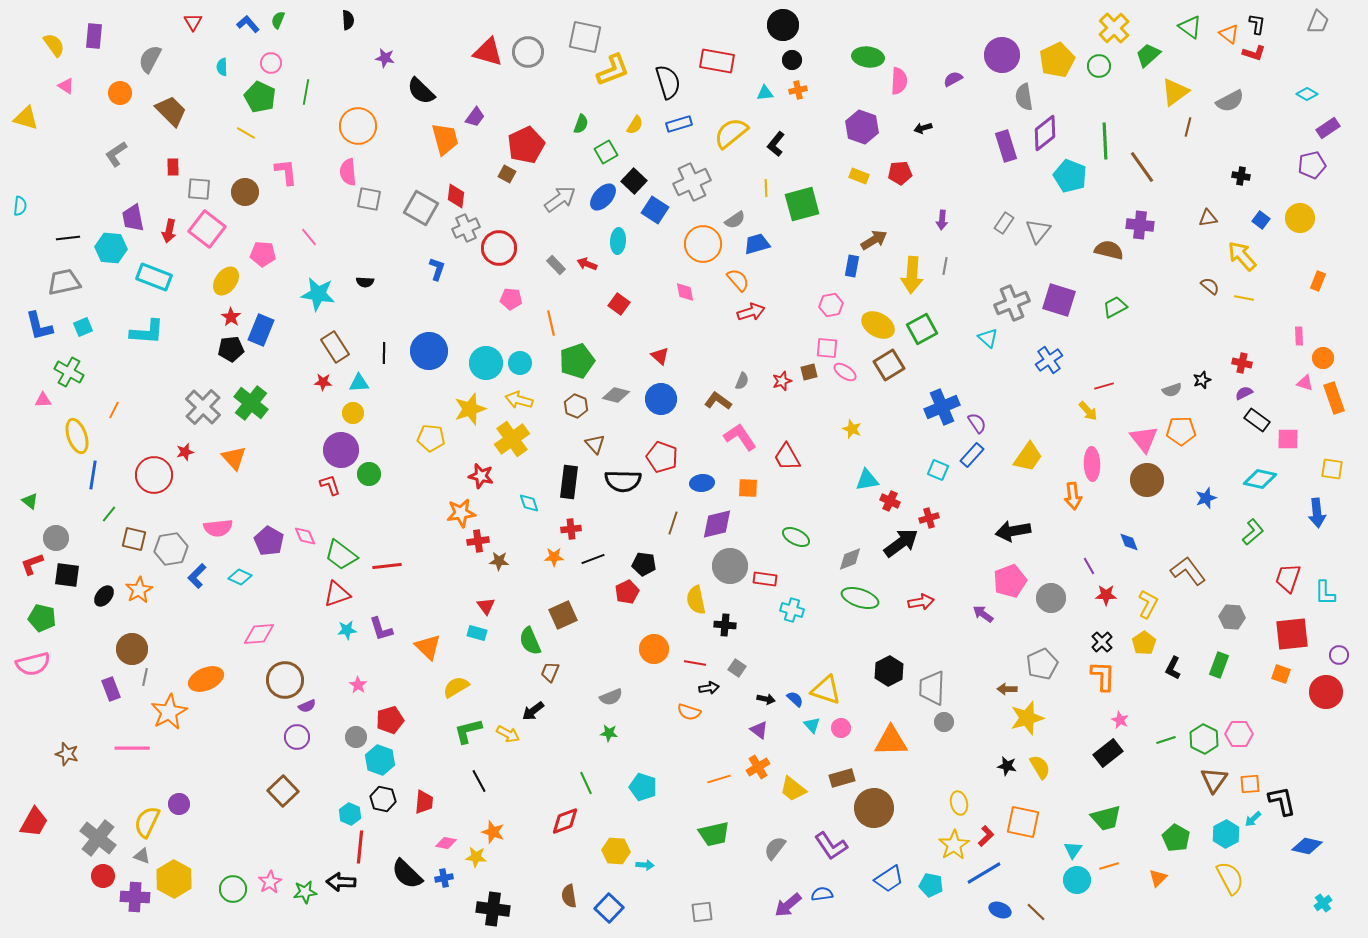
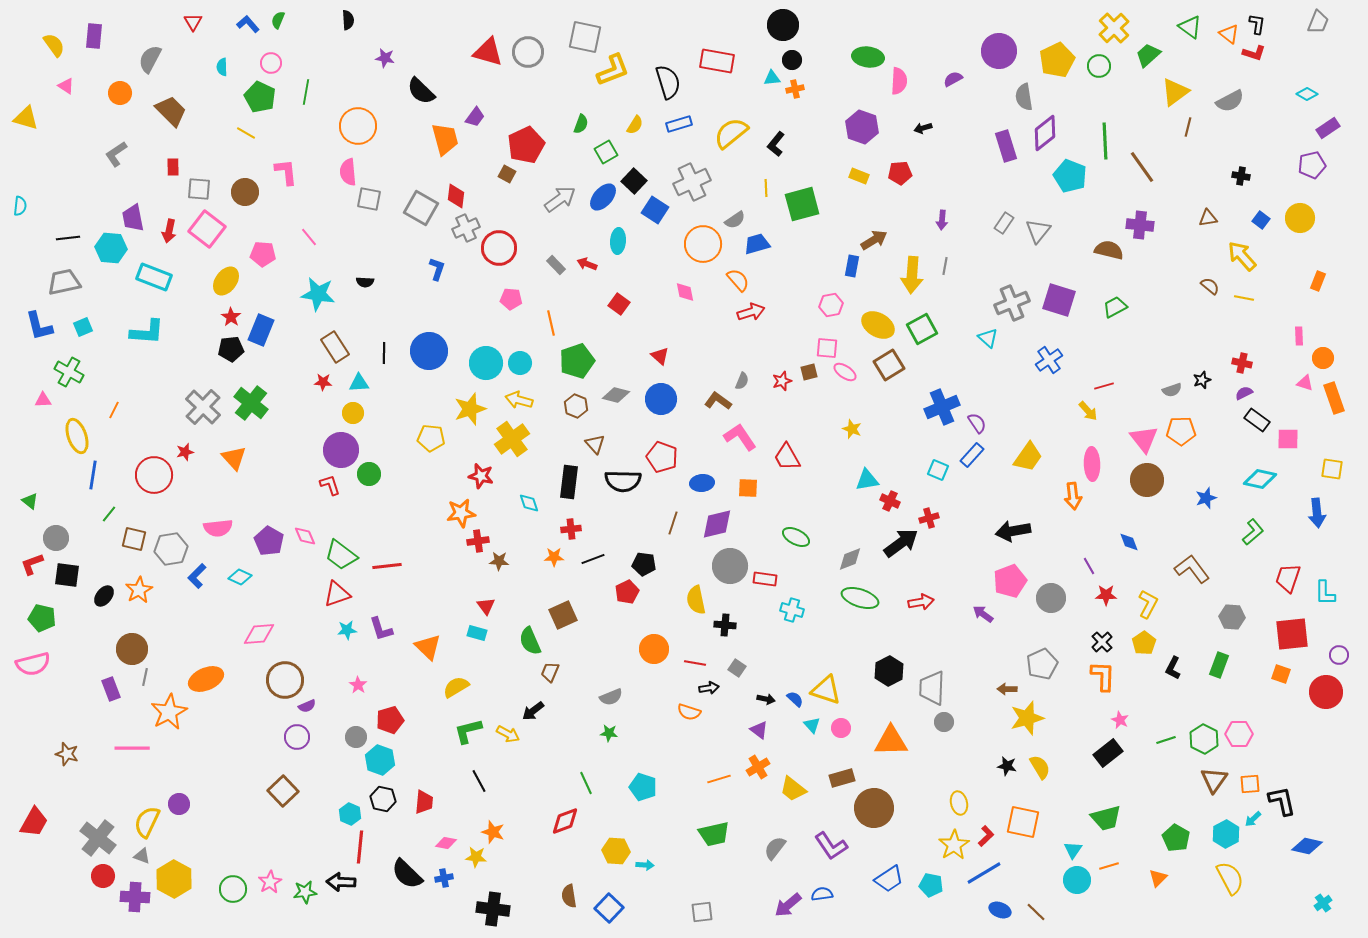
purple circle at (1002, 55): moved 3 px left, 4 px up
orange cross at (798, 90): moved 3 px left, 1 px up
cyan triangle at (765, 93): moved 7 px right, 15 px up
brown L-shape at (1188, 571): moved 4 px right, 2 px up
